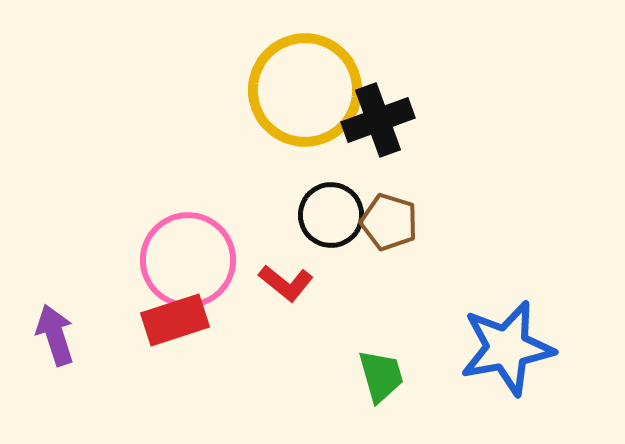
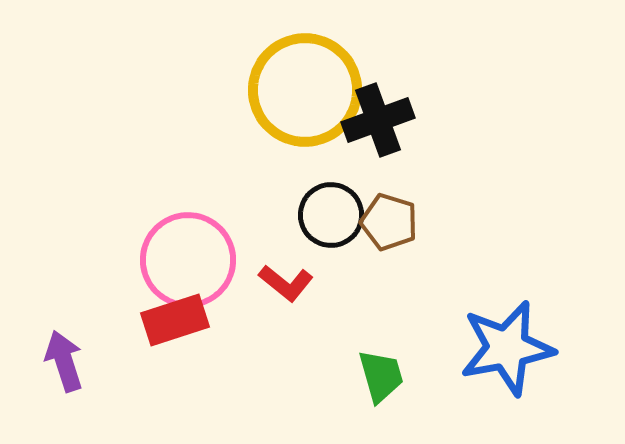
purple arrow: moved 9 px right, 26 px down
